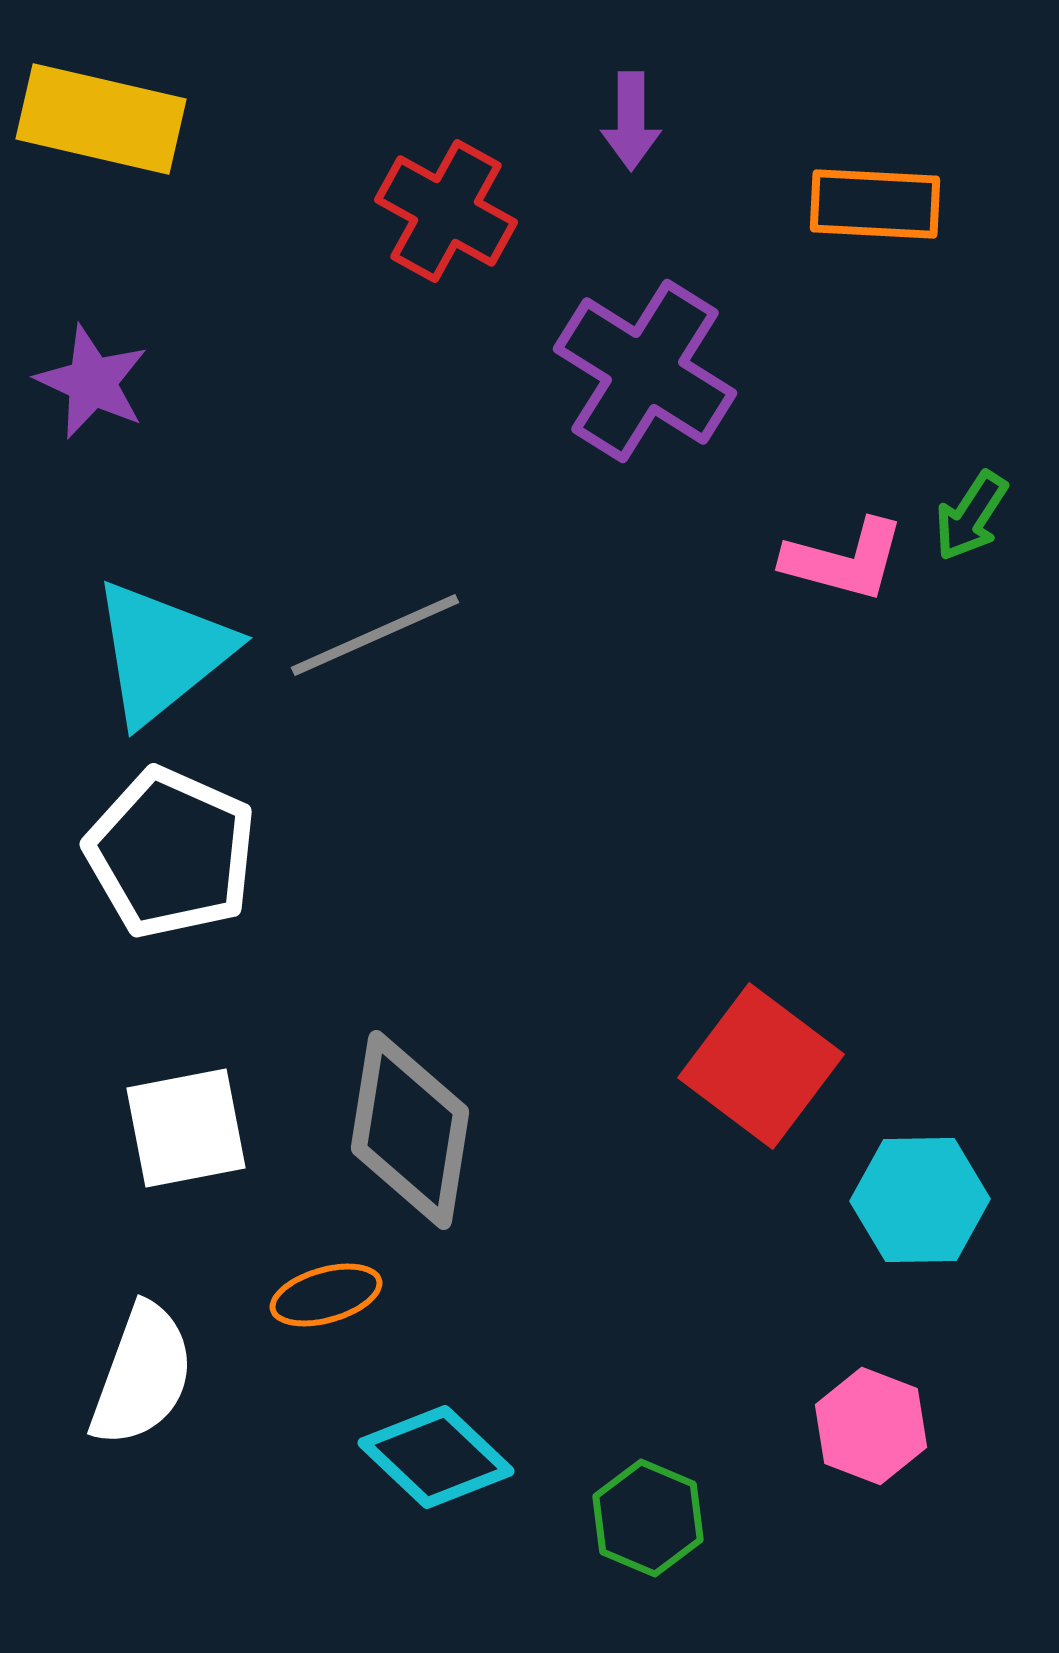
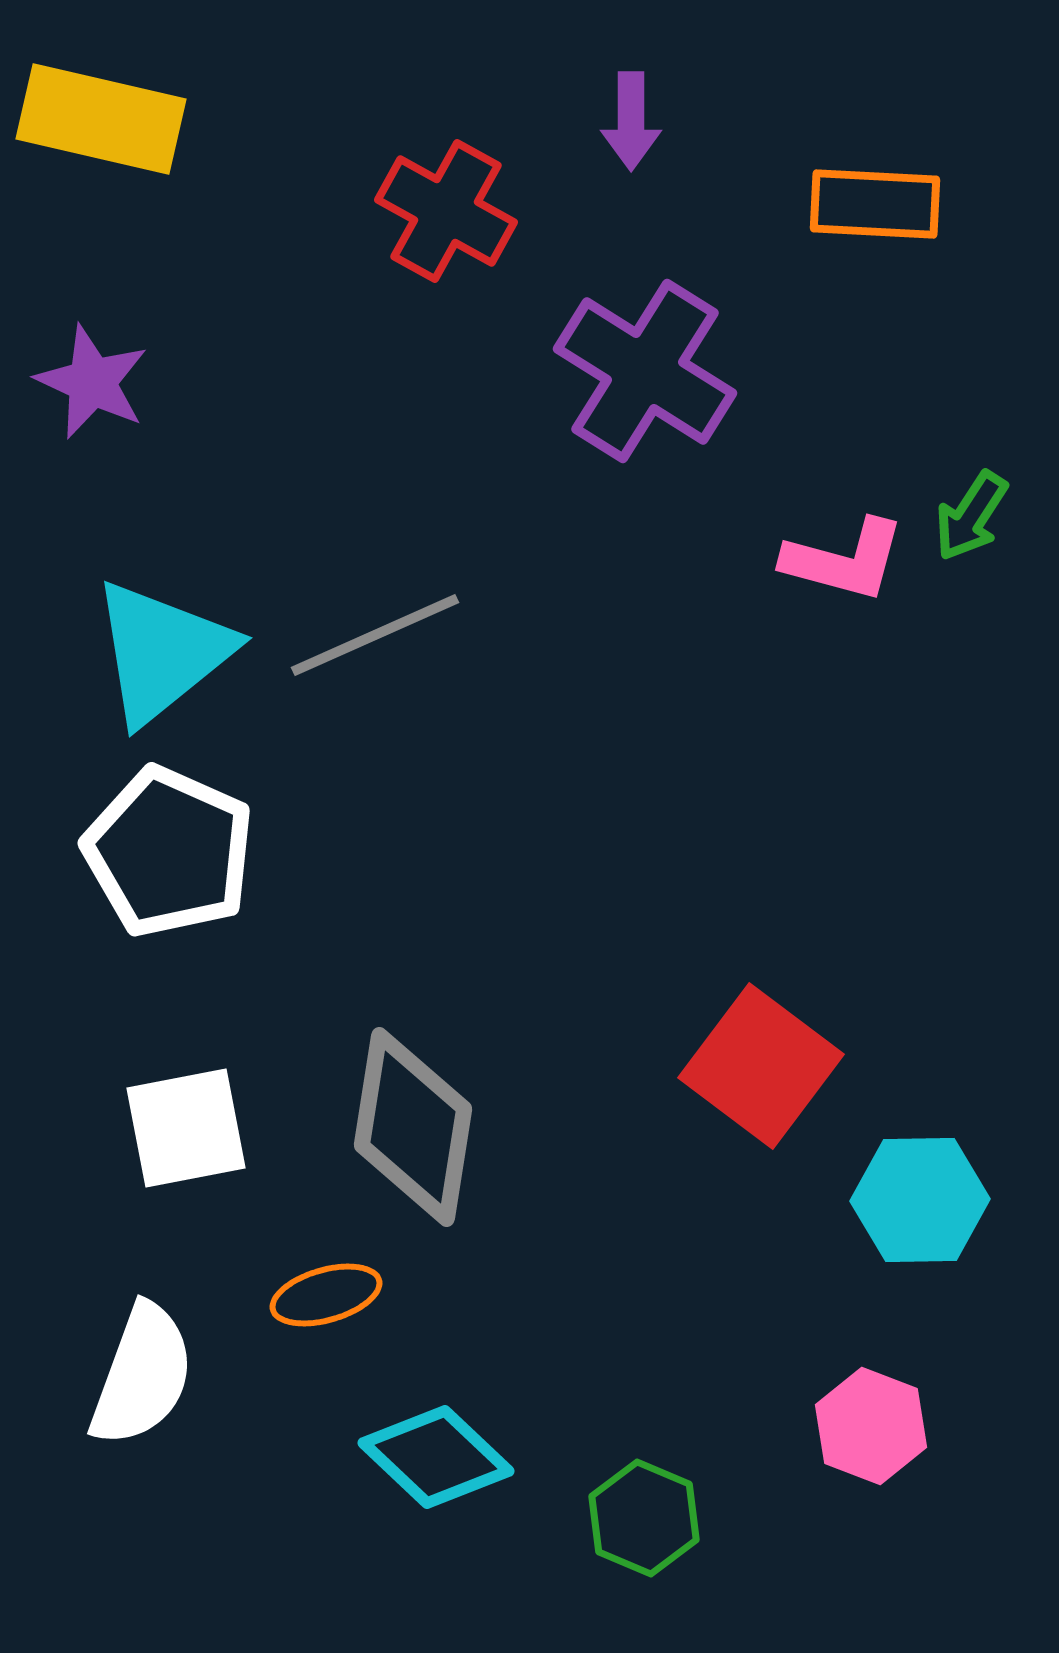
white pentagon: moved 2 px left, 1 px up
gray diamond: moved 3 px right, 3 px up
green hexagon: moved 4 px left
